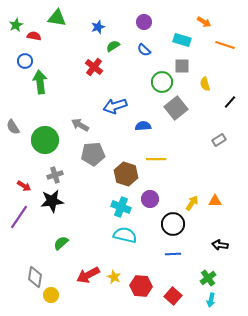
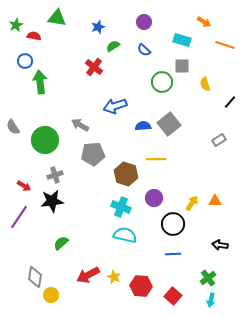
gray square at (176, 108): moved 7 px left, 16 px down
purple circle at (150, 199): moved 4 px right, 1 px up
